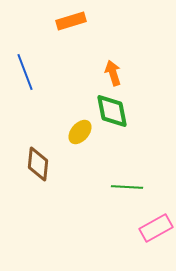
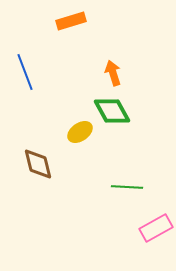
green diamond: rotated 18 degrees counterclockwise
yellow ellipse: rotated 15 degrees clockwise
brown diamond: rotated 20 degrees counterclockwise
